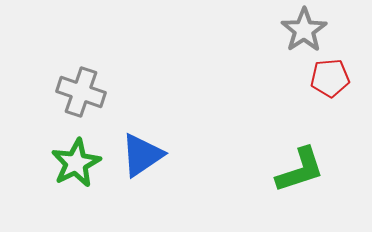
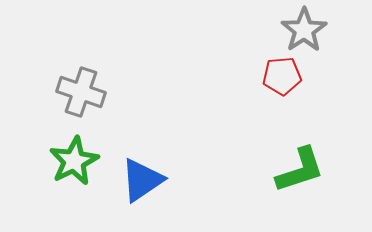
red pentagon: moved 48 px left, 2 px up
blue triangle: moved 25 px down
green star: moved 2 px left, 2 px up
